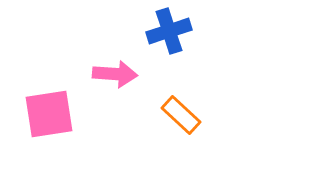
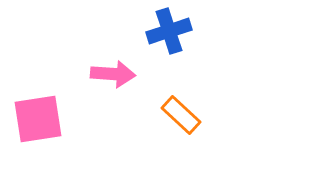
pink arrow: moved 2 px left
pink square: moved 11 px left, 5 px down
